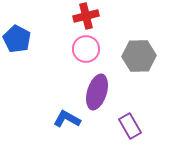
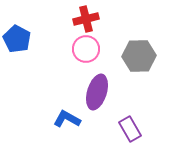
red cross: moved 3 px down
purple rectangle: moved 3 px down
